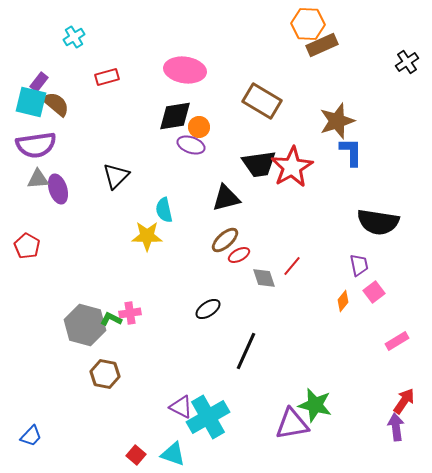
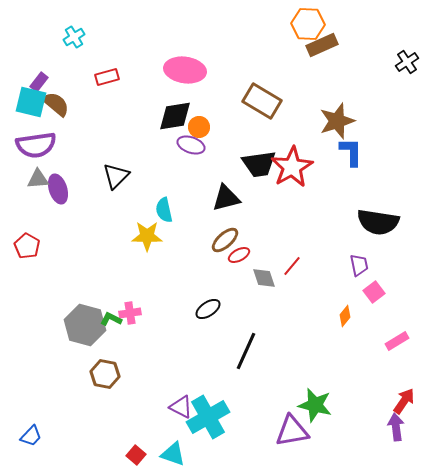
orange diamond at (343, 301): moved 2 px right, 15 px down
purple triangle at (292, 424): moved 7 px down
